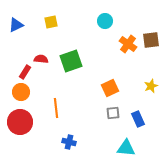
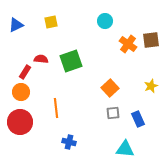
orange square: rotated 18 degrees counterclockwise
cyan triangle: moved 1 px left, 1 px down
